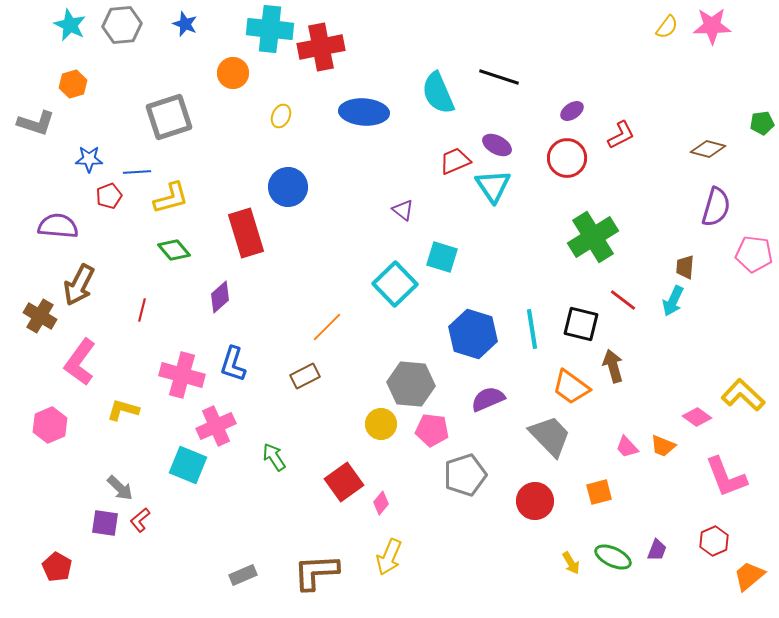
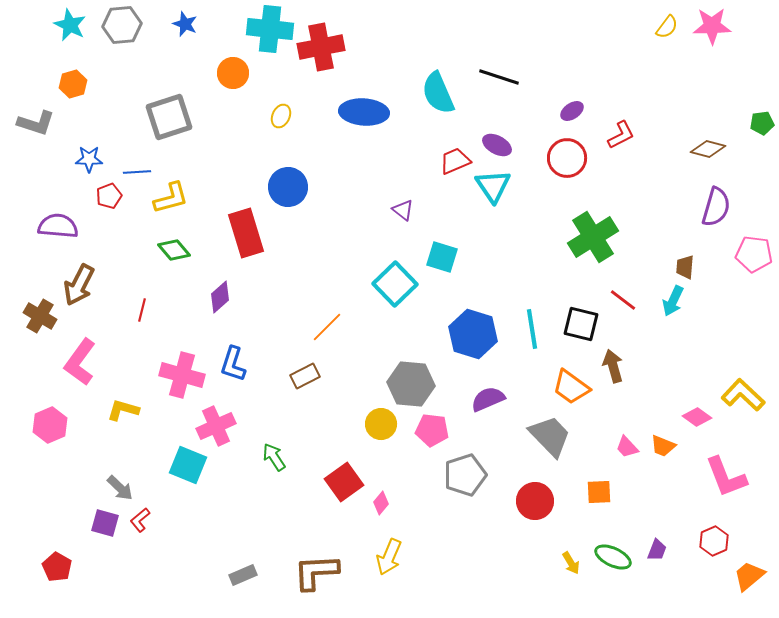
orange square at (599, 492): rotated 12 degrees clockwise
purple square at (105, 523): rotated 8 degrees clockwise
